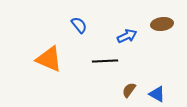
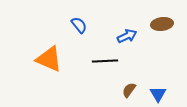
blue triangle: moved 1 px right; rotated 30 degrees clockwise
